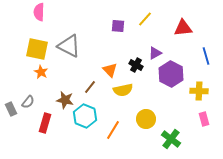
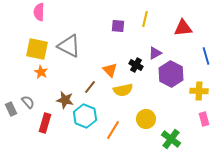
yellow line: rotated 28 degrees counterclockwise
gray semicircle: rotated 80 degrees counterclockwise
